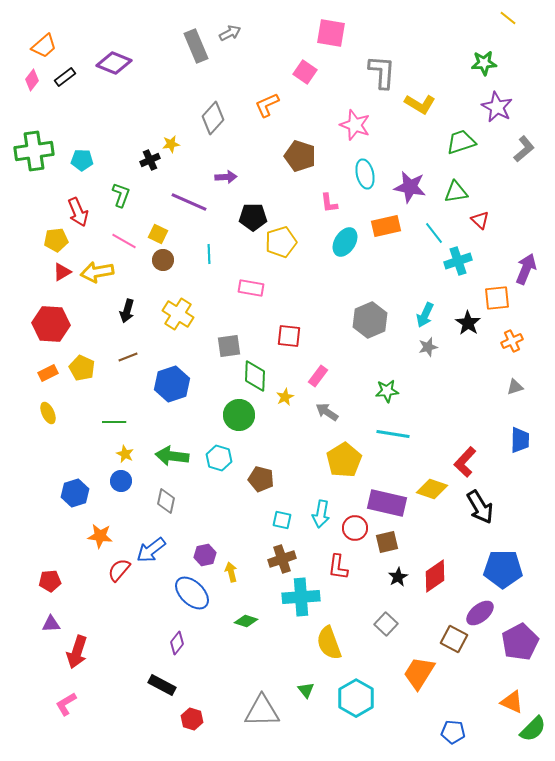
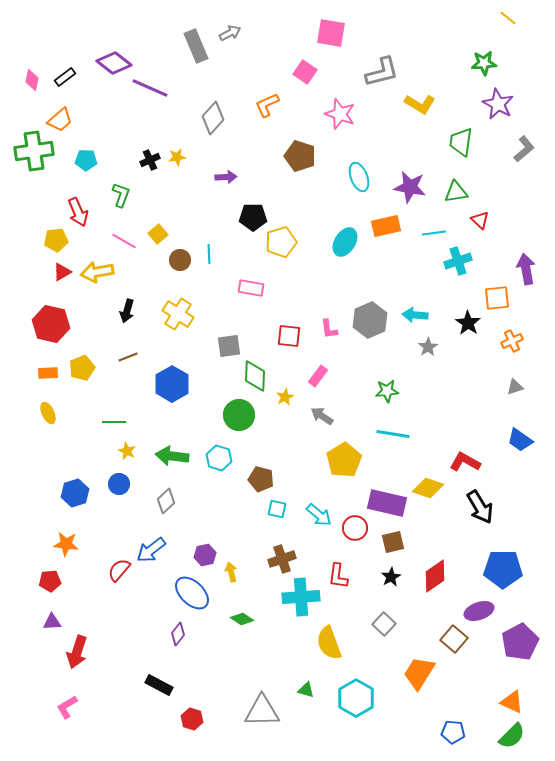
orange trapezoid at (44, 46): moved 16 px right, 74 px down
purple diamond at (114, 63): rotated 16 degrees clockwise
gray L-shape at (382, 72): rotated 72 degrees clockwise
pink diamond at (32, 80): rotated 25 degrees counterclockwise
purple star at (497, 107): moved 1 px right, 3 px up
pink star at (355, 125): moved 15 px left, 11 px up
green trapezoid at (461, 142): rotated 64 degrees counterclockwise
yellow star at (171, 144): moved 6 px right, 13 px down
cyan pentagon at (82, 160): moved 4 px right
cyan ellipse at (365, 174): moved 6 px left, 3 px down; rotated 8 degrees counterclockwise
purple line at (189, 202): moved 39 px left, 114 px up
pink L-shape at (329, 203): moved 126 px down
cyan line at (434, 233): rotated 60 degrees counterclockwise
yellow square at (158, 234): rotated 24 degrees clockwise
brown circle at (163, 260): moved 17 px right
purple arrow at (526, 269): rotated 32 degrees counterclockwise
cyan arrow at (425, 315): moved 10 px left; rotated 70 degrees clockwise
red hexagon at (51, 324): rotated 9 degrees clockwise
gray star at (428, 347): rotated 18 degrees counterclockwise
yellow pentagon at (82, 368): rotated 25 degrees clockwise
orange rectangle at (48, 373): rotated 24 degrees clockwise
blue hexagon at (172, 384): rotated 12 degrees counterclockwise
gray arrow at (327, 412): moved 5 px left, 4 px down
blue trapezoid at (520, 440): rotated 124 degrees clockwise
yellow star at (125, 454): moved 2 px right, 3 px up
red L-shape at (465, 462): rotated 76 degrees clockwise
blue circle at (121, 481): moved 2 px left, 3 px down
yellow diamond at (432, 489): moved 4 px left, 1 px up
gray diamond at (166, 501): rotated 35 degrees clockwise
cyan arrow at (321, 514): moved 2 px left, 1 px down; rotated 60 degrees counterclockwise
cyan square at (282, 520): moved 5 px left, 11 px up
orange star at (100, 536): moved 34 px left, 8 px down
brown square at (387, 542): moved 6 px right
red L-shape at (338, 567): moved 9 px down
black star at (398, 577): moved 7 px left
purple ellipse at (480, 613): moved 1 px left, 2 px up; rotated 20 degrees clockwise
green diamond at (246, 621): moved 4 px left, 2 px up; rotated 15 degrees clockwise
purple triangle at (51, 624): moved 1 px right, 2 px up
gray square at (386, 624): moved 2 px left
brown square at (454, 639): rotated 12 degrees clockwise
purple diamond at (177, 643): moved 1 px right, 9 px up
black rectangle at (162, 685): moved 3 px left
green triangle at (306, 690): rotated 36 degrees counterclockwise
pink L-shape at (66, 704): moved 1 px right, 3 px down
green semicircle at (533, 729): moved 21 px left, 7 px down
